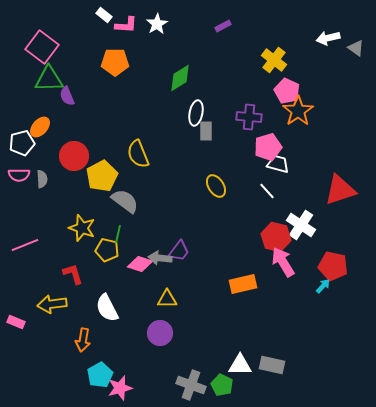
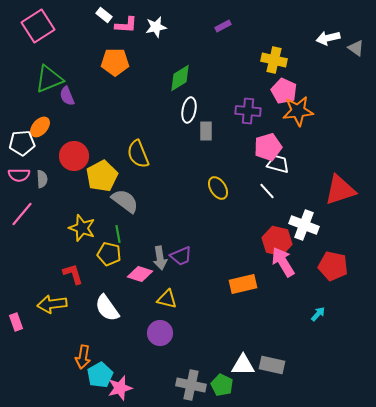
white star at (157, 24): moved 1 px left, 3 px down; rotated 20 degrees clockwise
pink square at (42, 47): moved 4 px left, 21 px up; rotated 20 degrees clockwise
yellow cross at (274, 60): rotated 25 degrees counterclockwise
green triangle at (49, 79): rotated 20 degrees counterclockwise
pink pentagon at (287, 91): moved 3 px left
orange star at (298, 111): rotated 28 degrees clockwise
white ellipse at (196, 113): moved 7 px left, 3 px up
purple cross at (249, 117): moved 1 px left, 6 px up
white pentagon at (22, 143): rotated 10 degrees clockwise
yellow ellipse at (216, 186): moved 2 px right, 2 px down
white cross at (301, 225): moved 3 px right; rotated 12 degrees counterclockwise
green line at (118, 234): rotated 24 degrees counterclockwise
red hexagon at (276, 237): moved 1 px right, 4 px down
pink line at (25, 245): moved 3 px left, 31 px up; rotated 28 degrees counterclockwise
yellow pentagon at (107, 250): moved 2 px right, 4 px down
purple trapezoid at (179, 251): moved 2 px right, 5 px down; rotated 30 degrees clockwise
gray arrow at (160, 258): rotated 105 degrees counterclockwise
pink diamond at (140, 264): moved 10 px down
cyan arrow at (323, 286): moved 5 px left, 28 px down
yellow triangle at (167, 299): rotated 15 degrees clockwise
white semicircle at (107, 308): rotated 8 degrees counterclockwise
pink rectangle at (16, 322): rotated 48 degrees clockwise
orange arrow at (83, 340): moved 17 px down
white triangle at (240, 365): moved 3 px right
gray cross at (191, 385): rotated 8 degrees counterclockwise
